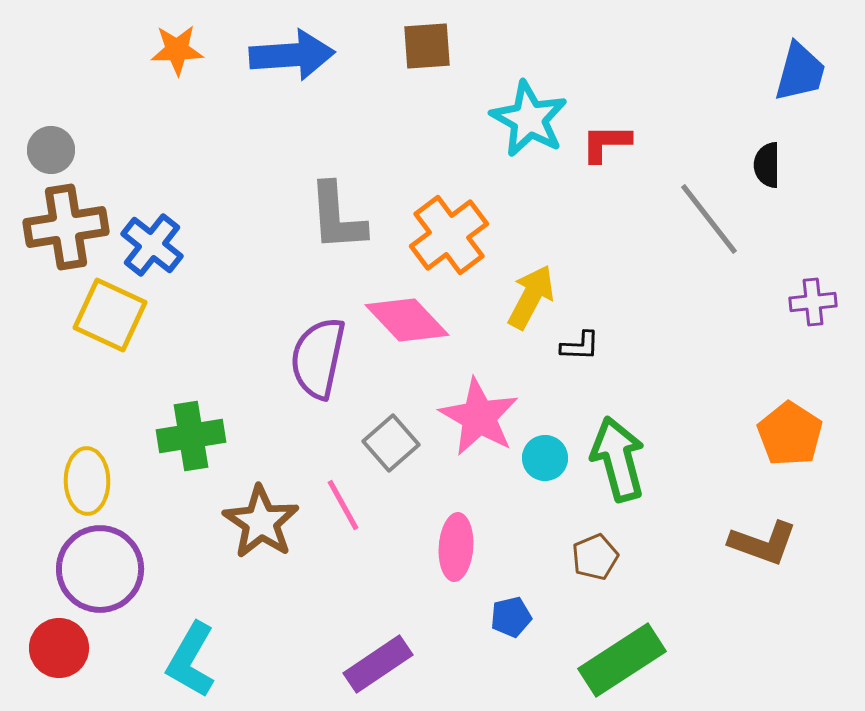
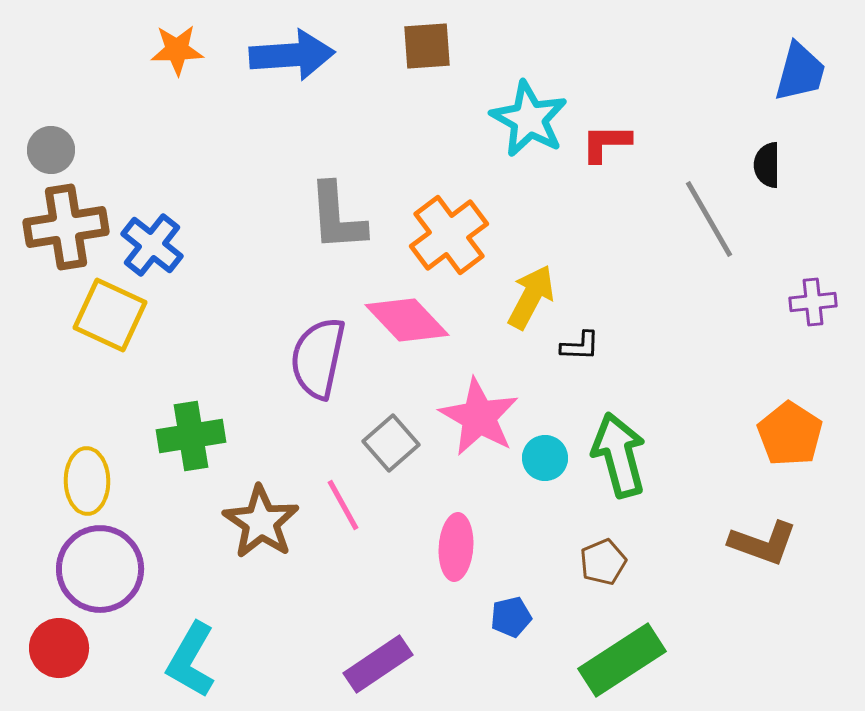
gray line: rotated 8 degrees clockwise
green arrow: moved 1 px right, 4 px up
brown pentagon: moved 8 px right, 5 px down
